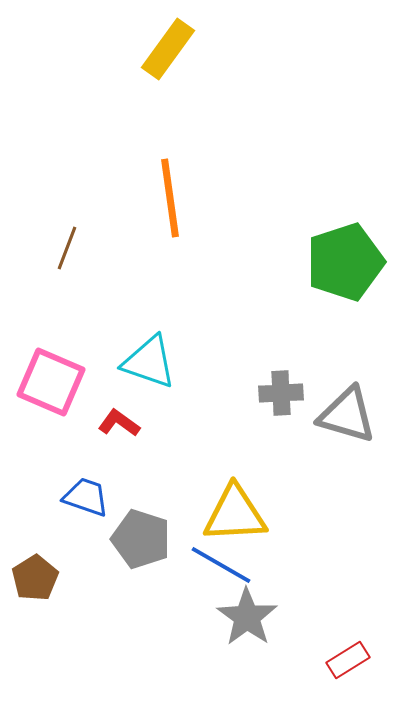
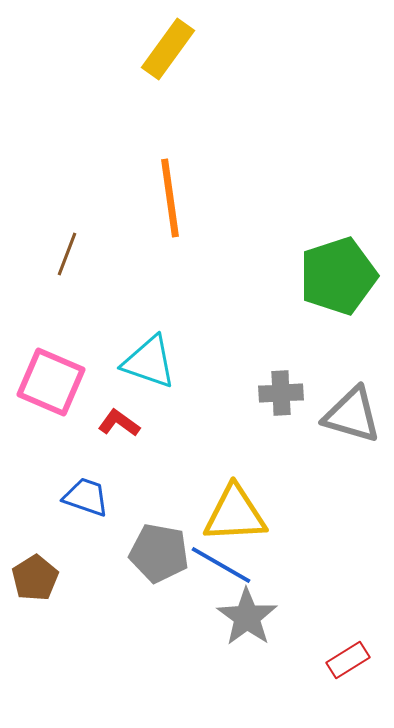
brown line: moved 6 px down
green pentagon: moved 7 px left, 14 px down
gray triangle: moved 5 px right
gray pentagon: moved 18 px right, 14 px down; rotated 8 degrees counterclockwise
